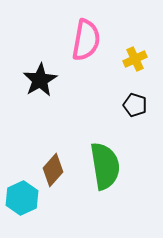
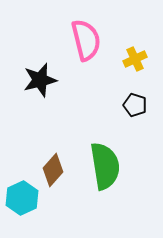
pink semicircle: rotated 24 degrees counterclockwise
black star: rotated 16 degrees clockwise
